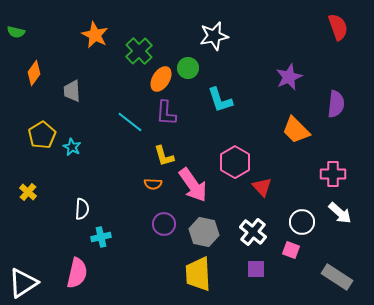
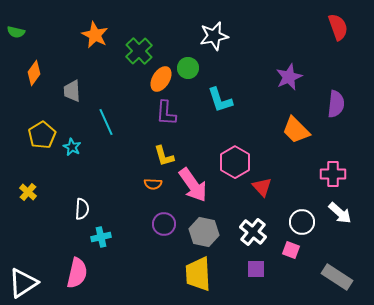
cyan line: moved 24 px left; rotated 28 degrees clockwise
